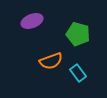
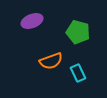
green pentagon: moved 2 px up
cyan rectangle: rotated 12 degrees clockwise
